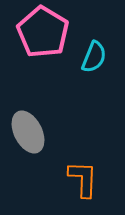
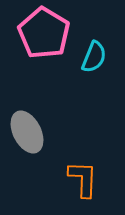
pink pentagon: moved 1 px right, 1 px down
gray ellipse: moved 1 px left
